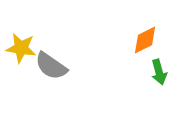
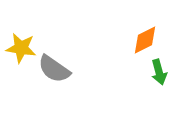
gray semicircle: moved 3 px right, 3 px down
